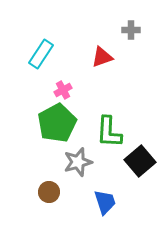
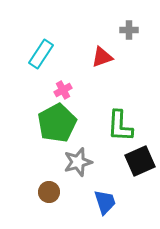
gray cross: moved 2 px left
green L-shape: moved 11 px right, 6 px up
black square: rotated 16 degrees clockwise
